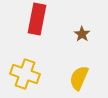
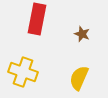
brown star: rotated 14 degrees counterclockwise
yellow cross: moved 2 px left, 2 px up
